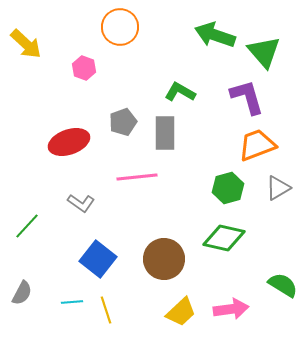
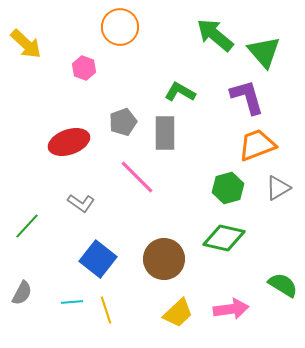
green arrow: rotated 21 degrees clockwise
pink line: rotated 51 degrees clockwise
yellow trapezoid: moved 3 px left, 1 px down
